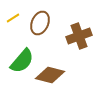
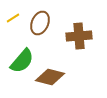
brown cross: rotated 15 degrees clockwise
brown diamond: moved 2 px down
